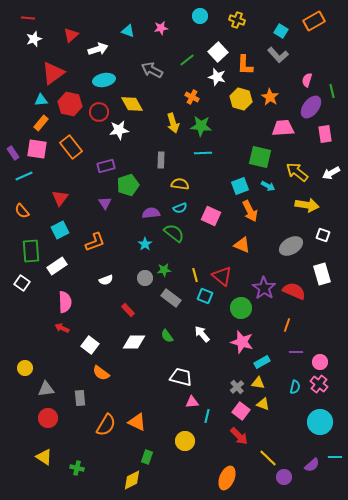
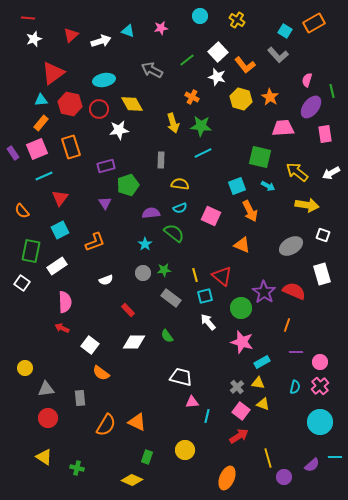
yellow cross at (237, 20): rotated 14 degrees clockwise
orange rectangle at (314, 21): moved 2 px down
cyan square at (281, 31): moved 4 px right
white arrow at (98, 49): moved 3 px right, 8 px up
orange L-shape at (245, 65): rotated 40 degrees counterclockwise
red circle at (99, 112): moved 3 px up
orange rectangle at (71, 147): rotated 20 degrees clockwise
pink square at (37, 149): rotated 30 degrees counterclockwise
cyan line at (203, 153): rotated 24 degrees counterclockwise
cyan line at (24, 176): moved 20 px right
cyan square at (240, 186): moved 3 px left
green rectangle at (31, 251): rotated 15 degrees clockwise
gray circle at (145, 278): moved 2 px left, 5 px up
purple star at (264, 288): moved 4 px down
cyan square at (205, 296): rotated 35 degrees counterclockwise
white arrow at (202, 334): moved 6 px right, 12 px up
pink cross at (319, 384): moved 1 px right, 2 px down; rotated 12 degrees clockwise
red arrow at (239, 436): rotated 78 degrees counterclockwise
yellow circle at (185, 441): moved 9 px down
yellow line at (268, 458): rotated 30 degrees clockwise
yellow diamond at (132, 480): rotated 50 degrees clockwise
